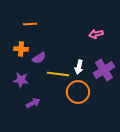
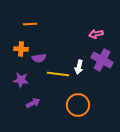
purple semicircle: rotated 24 degrees clockwise
purple cross: moved 2 px left, 10 px up; rotated 30 degrees counterclockwise
orange circle: moved 13 px down
